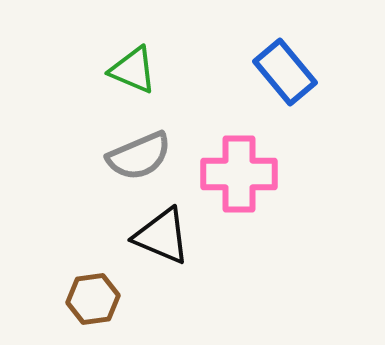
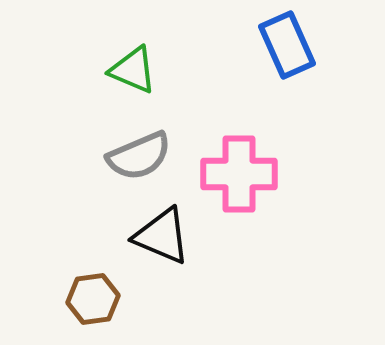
blue rectangle: moved 2 px right, 27 px up; rotated 16 degrees clockwise
